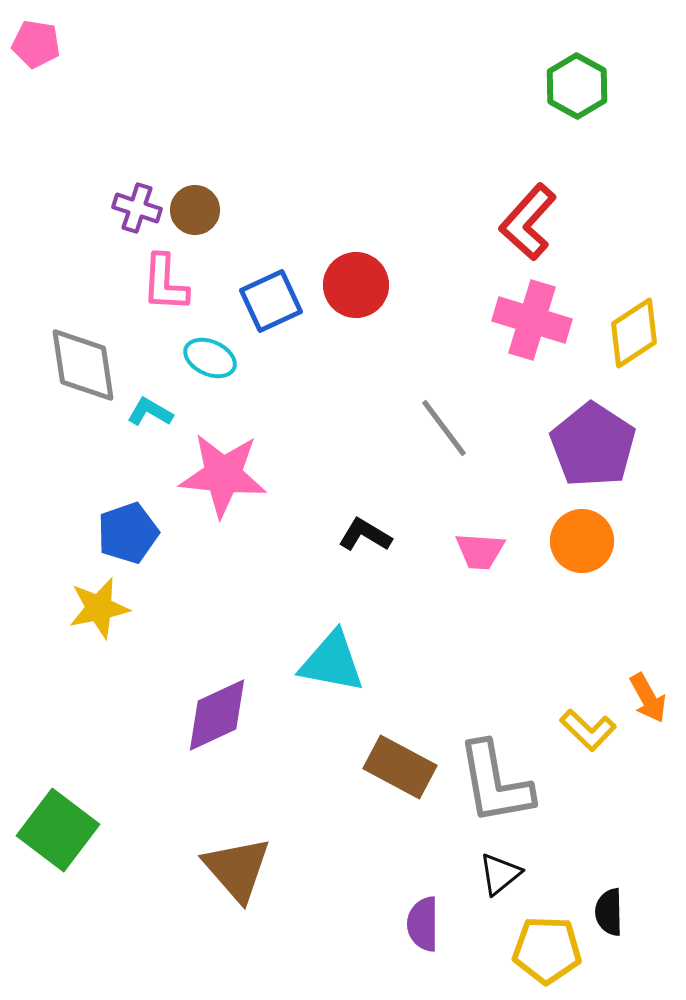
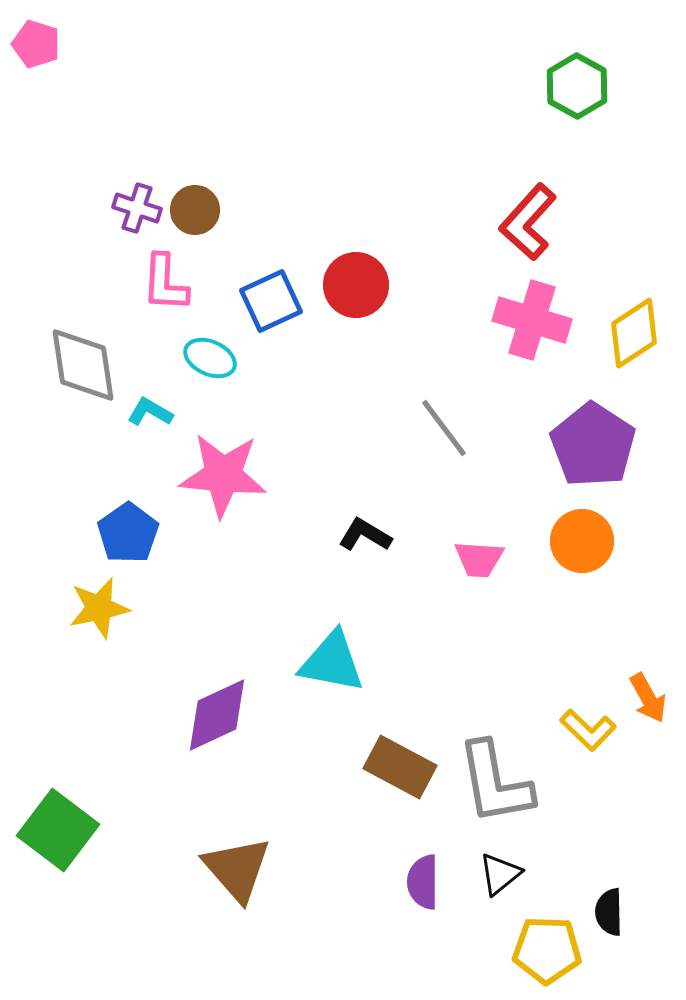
pink pentagon: rotated 9 degrees clockwise
blue pentagon: rotated 16 degrees counterclockwise
pink trapezoid: moved 1 px left, 8 px down
purple semicircle: moved 42 px up
